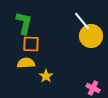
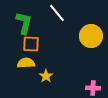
white line: moved 25 px left, 8 px up
pink cross: rotated 24 degrees counterclockwise
